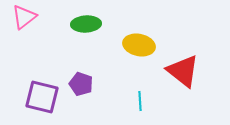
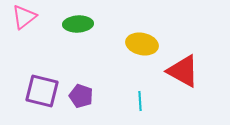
green ellipse: moved 8 px left
yellow ellipse: moved 3 px right, 1 px up
red triangle: rotated 9 degrees counterclockwise
purple pentagon: moved 12 px down
purple square: moved 6 px up
